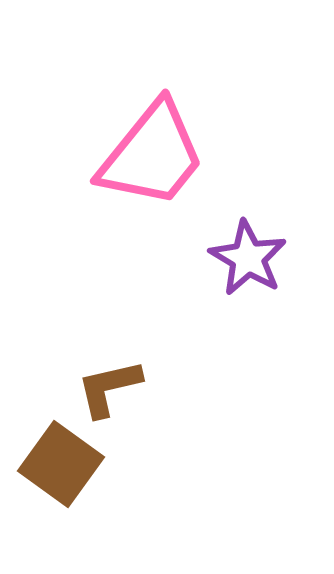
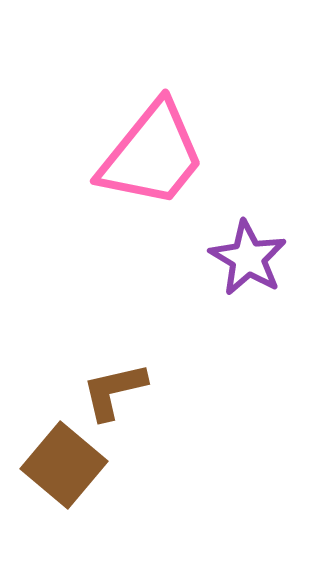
brown L-shape: moved 5 px right, 3 px down
brown square: moved 3 px right, 1 px down; rotated 4 degrees clockwise
